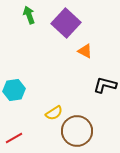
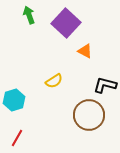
cyan hexagon: moved 10 px down; rotated 10 degrees counterclockwise
yellow semicircle: moved 32 px up
brown circle: moved 12 px right, 16 px up
red line: moved 3 px right; rotated 30 degrees counterclockwise
